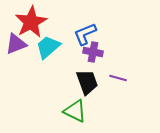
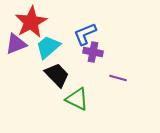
black trapezoid: moved 30 px left, 7 px up; rotated 24 degrees counterclockwise
green triangle: moved 2 px right, 12 px up
